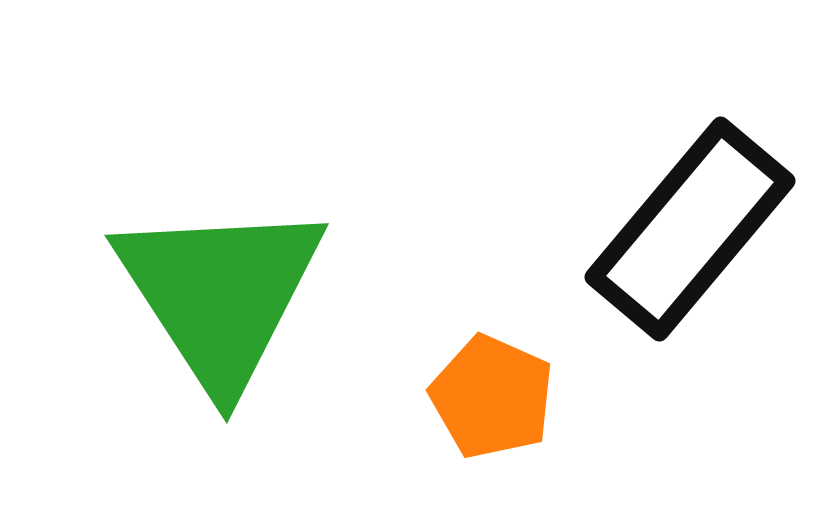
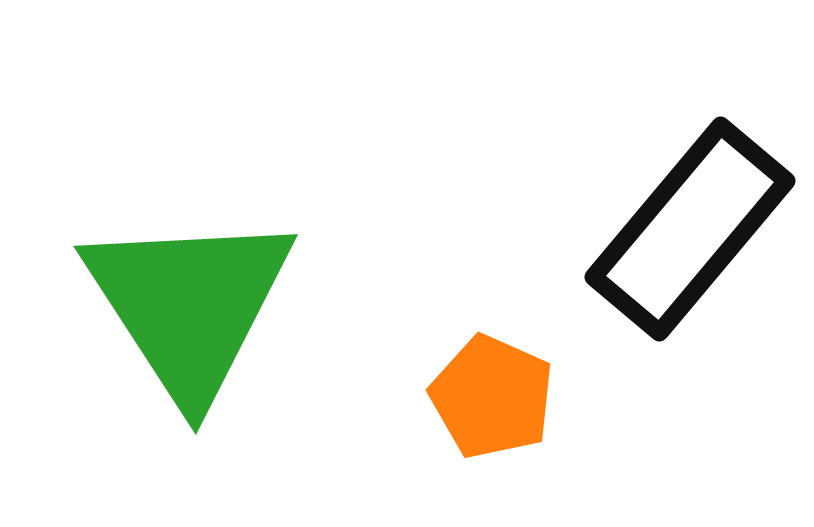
green triangle: moved 31 px left, 11 px down
